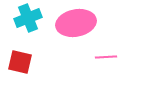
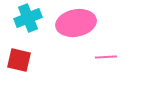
red square: moved 1 px left, 2 px up
